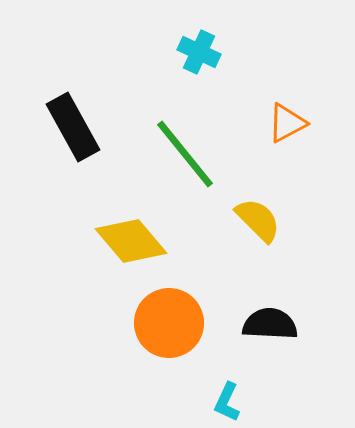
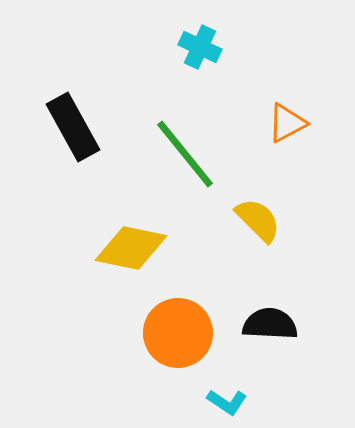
cyan cross: moved 1 px right, 5 px up
yellow diamond: moved 7 px down; rotated 38 degrees counterclockwise
orange circle: moved 9 px right, 10 px down
cyan L-shape: rotated 81 degrees counterclockwise
